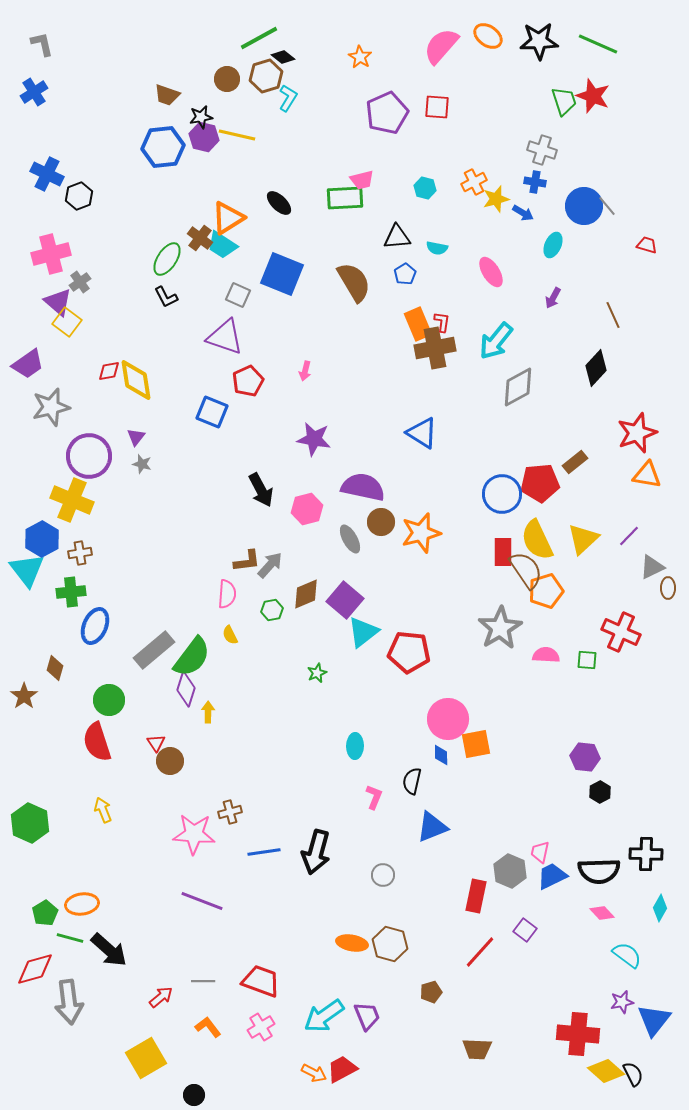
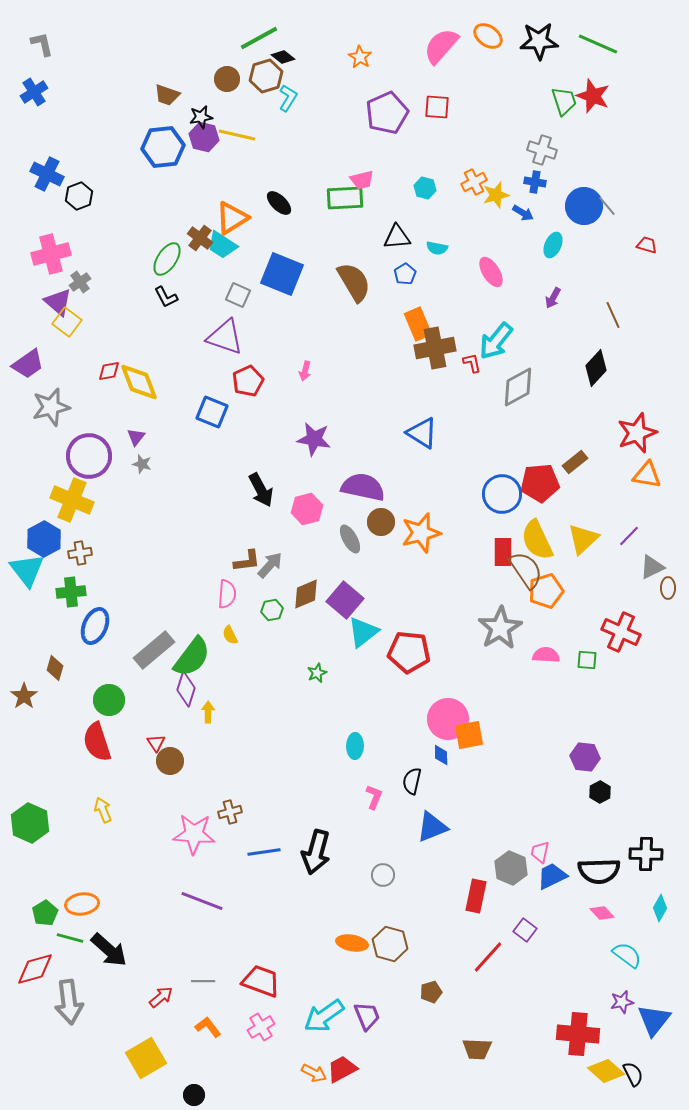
yellow star at (496, 199): moved 4 px up
orange triangle at (228, 218): moved 4 px right
red L-shape at (442, 322): moved 30 px right, 41 px down; rotated 20 degrees counterclockwise
yellow diamond at (136, 380): moved 3 px right, 2 px down; rotated 12 degrees counterclockwise
blue hexagon at (42, 539): moved 2 px right
orange square at (476, 744): moved 7 px left, 9 px up
gray hexagon at (510, 871): moved 1 px right, 3 px up
red line at (480, 952): moved 8 px right, 5 px down
